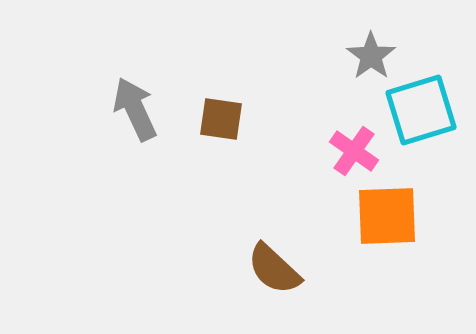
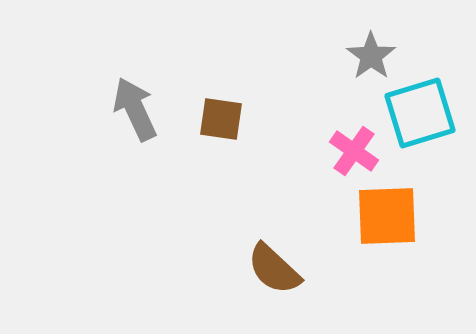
cyan square: moved 1 px left, 3 px down
